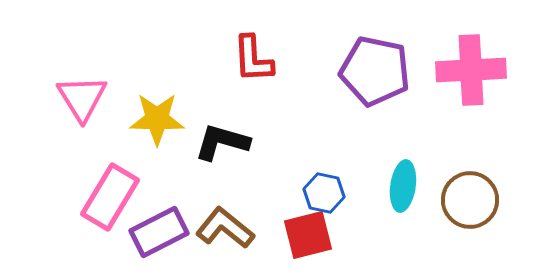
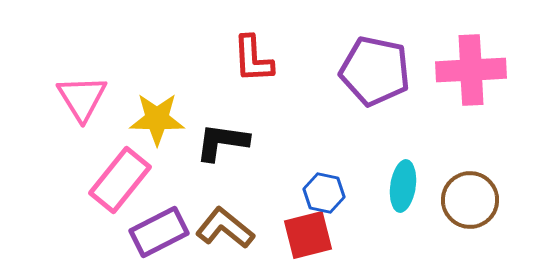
black L-shape: rotated 8 degrees counterclockwise
pink rectangle: moved 10 px right, 17 px up; rotated 8 degrees clockwise
